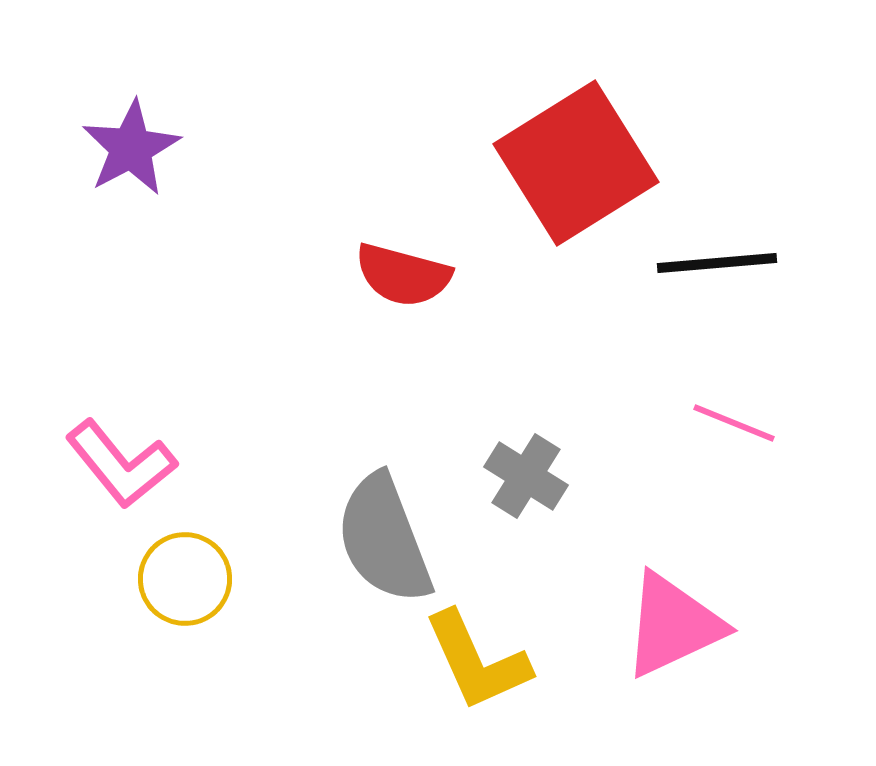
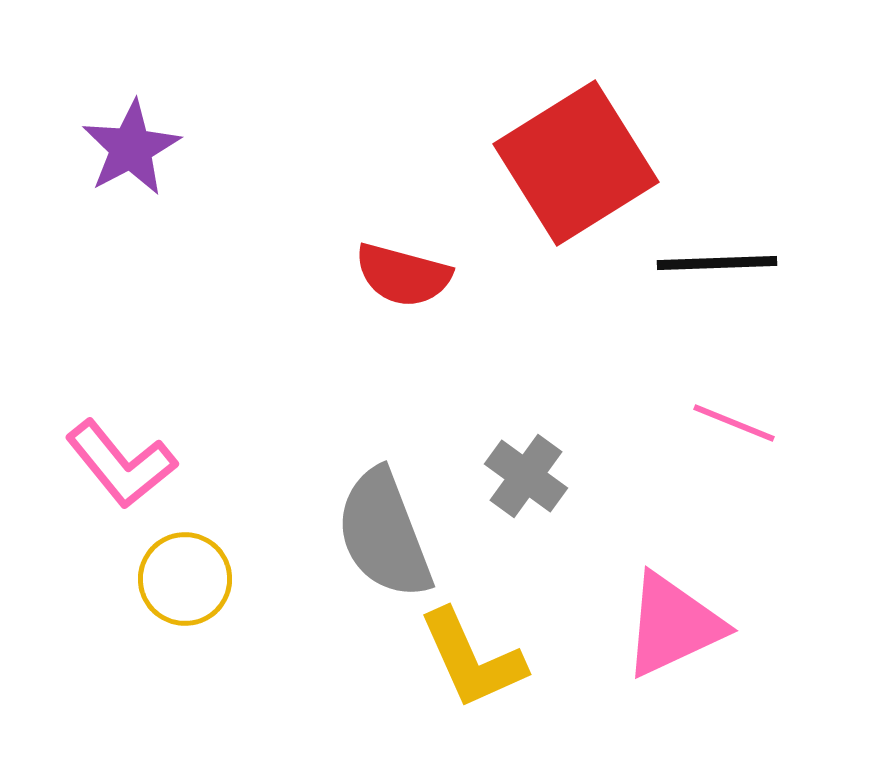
black line: rotated 3 degrees clockwise
gray cross: rotated 4 degrees clockwise
gray semicircle: moved 5 px up
yellow L-shape: moved 5 px left, 2 px up
